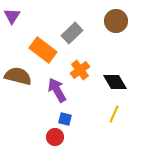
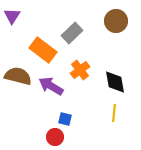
black diamond: rotated 20 degrees clockwise
purple arrow: moved 6 px left, 4 px up; rotated 30 degrees counterclockwise
yellow line: moved 1 px up; rotated 18 degrees counterclockwise
